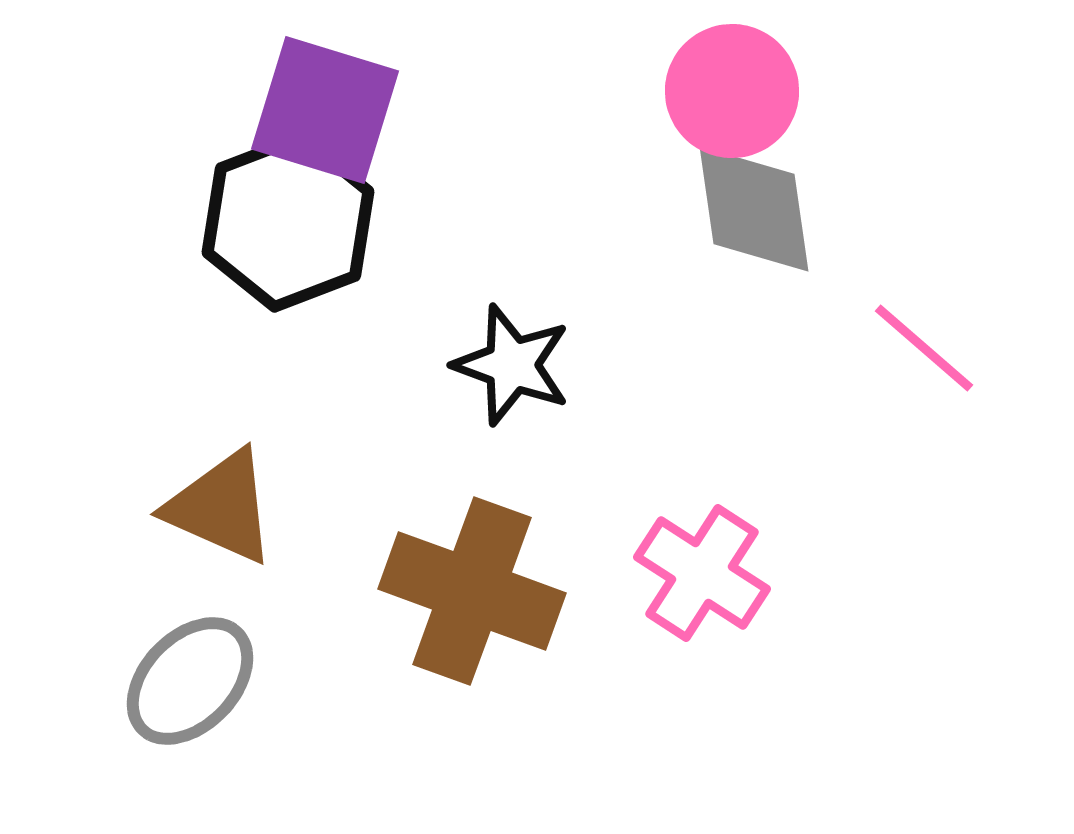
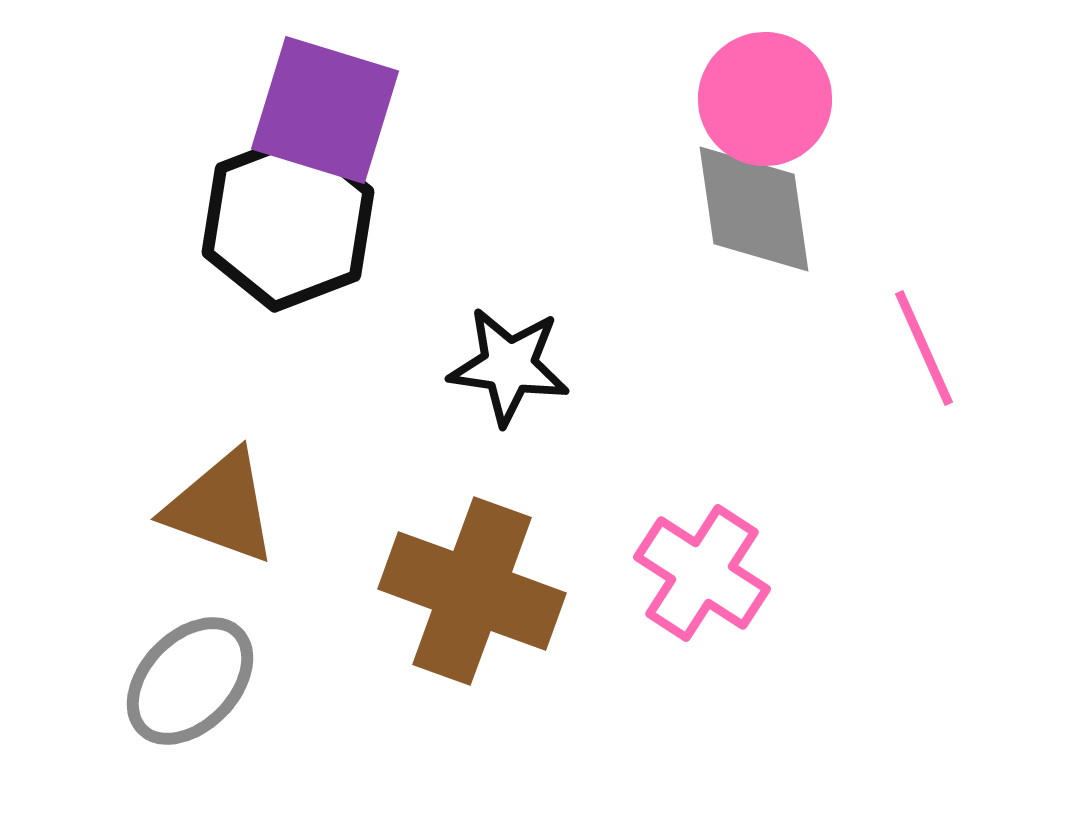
pink circle: moved 33 px right, 8 px down
pink line: rotated 25 degrees clockwise
black star: moved 3 px left, 1 px down; rotated 12 degrees counterclockwise
brown triangle: rotated 4 degrees counterclockwise
